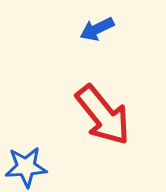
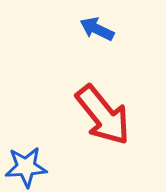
blue arrow: rotated 52 degrees clockwise
